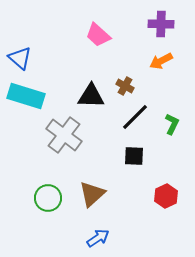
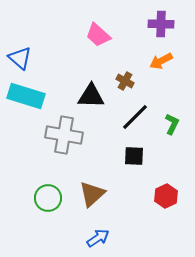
brown cross: moved 5 px up
gray cross: rotated 27 degrees counterclockwise
